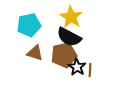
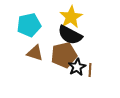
yellow star: rotated 10 degrees clockwise
black semicircle: moved 1 px right, 2 px up
black star: rotated 12 degrees clockwise
